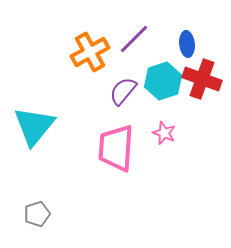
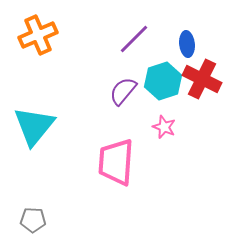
orange cross: moved 52 px left, 17 px up; rotated 6 degrees clockwise
red cross: rotated 6 degrees clockwise
pink star: moved 6 px up
pink trapezoid: moved 14 px down
gray pentagon: moved 4 px left, 6 px down; rotated 20 degrees clockwise
